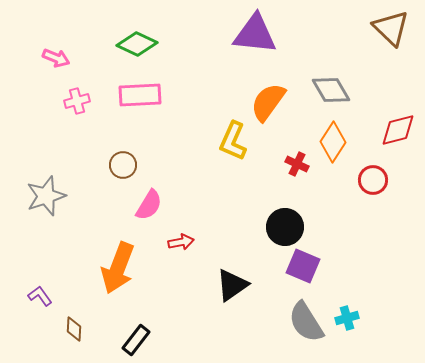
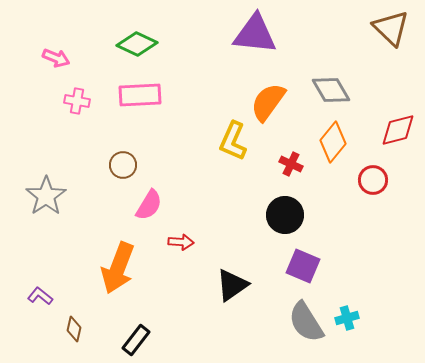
pink cross: rotated 25 degrees clockwise
orange diamond: rotated 6 degrees clockwise
red cross: moved 6 px left
gray star: rotated 15 degrees counterclockwise
black circle: moved 12 px up
red arrow: rotated 15 degrees clockwise
purple L-shape: rotated 15 degrees counterclockwise
brown diamond: rotated 10 degrees clockwise
